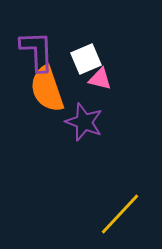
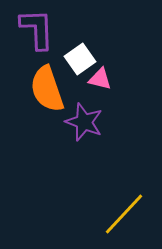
purple L-shape: moved 22 px up
white square: moved 6 px left; rotated 12 degrees counterclockwise
yellow line: moved 4 px right
